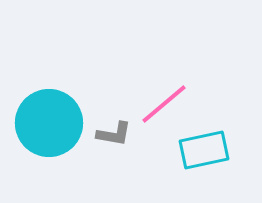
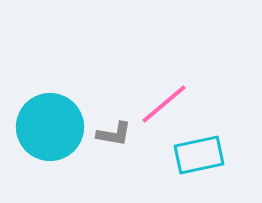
cyan circle: moved 1 px right, 4 px down
cyan rectangle: moved 5 px left, 5 px down
